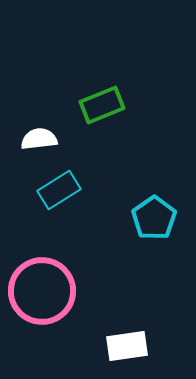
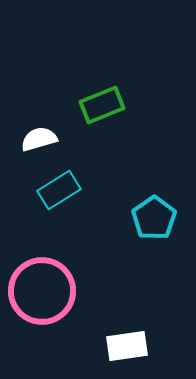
white semicircle: rotated 9 degrees counterclockwise
